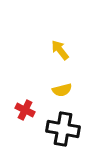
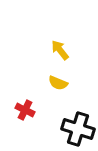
yellow semicircle: moved 4 px left, 7 px up; rotated 36 degrees clockwise
black cross: moved 15 px right; rotated 8 degrees clockwise
